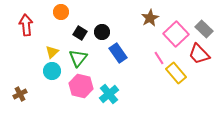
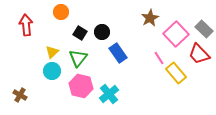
brown cross: moved 1 px down; rotated 32 degrees counterclockwise
